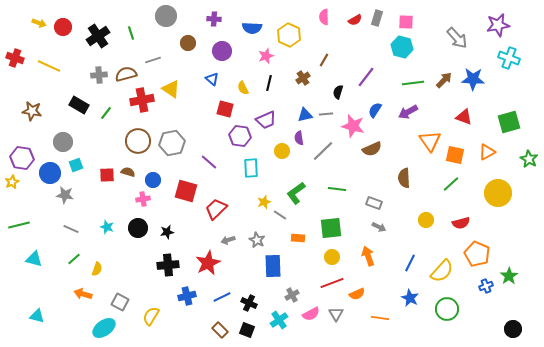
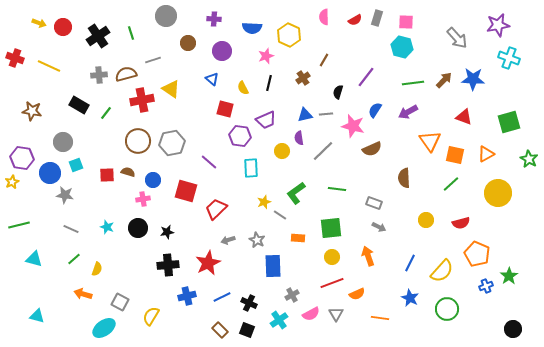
orange triangle at (487, 152): moved 1 px left, 2 px down
